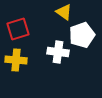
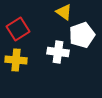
red square: rotated 15 degrees counterclockwise
